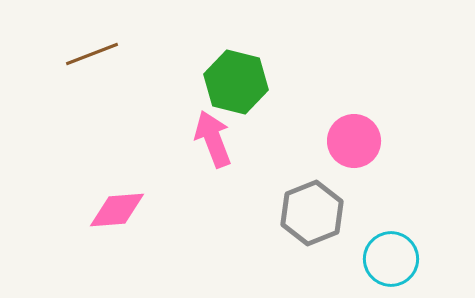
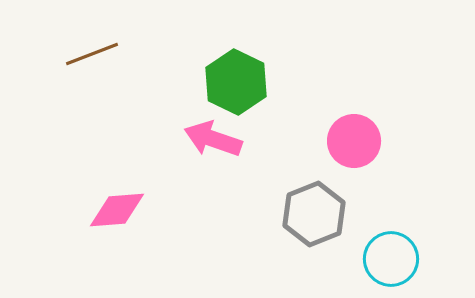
green hexagon: rotated 12 degrees clockwise
pink arrow: rotated 50 degrees counterclockwise
gray hexagon: moved 2 px right, 1 px down
